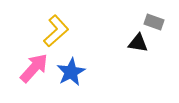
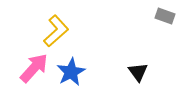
gray rectangle: moved 11 px right, 6 px up
black triangle: moved 29 px down; rotated 45 degrees clockwise
